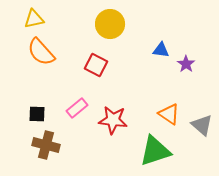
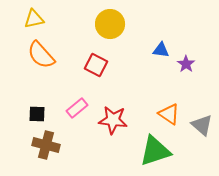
orange semicircle: moved 3 px down
